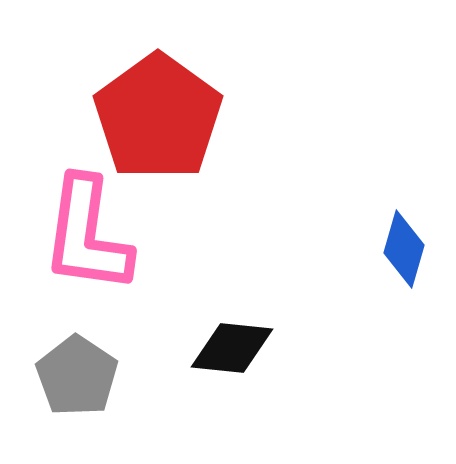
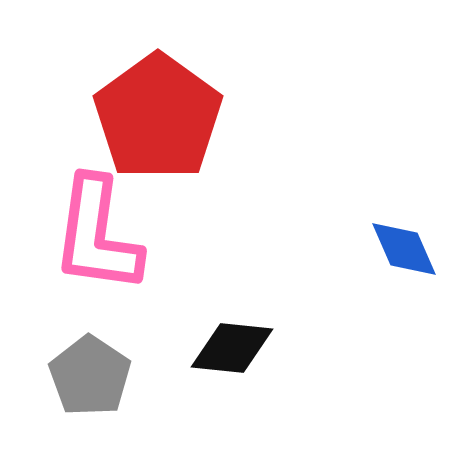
pink L-shape: moved 10 px right
blue diamond: rotated 40 degrees counterclockwise
gray pentagon: moved 13 px right
